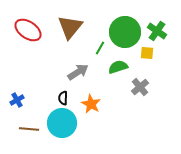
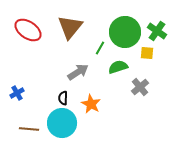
blue cross: moved 7 px up
